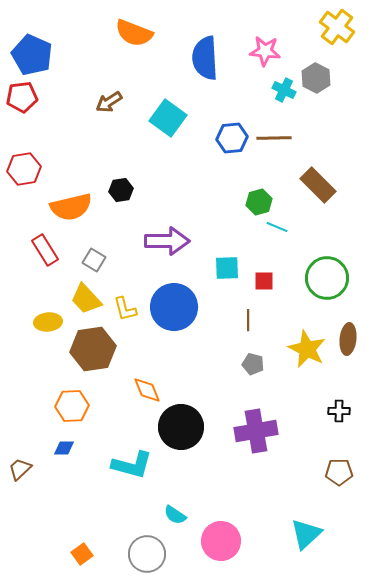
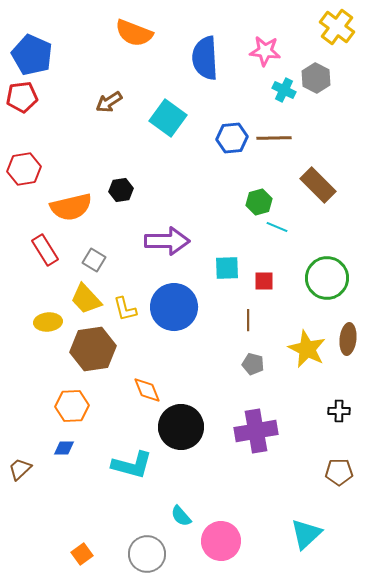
cyan semicircle at (175, 515): moved 6 px right, 1 px down; rotated 15 degrees clockwise
